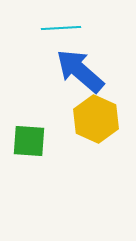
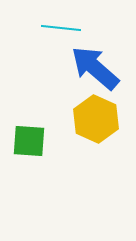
cyan line: rotated 9 degrees clockwise
blue arrow: moved 15 px right, 3 px up
